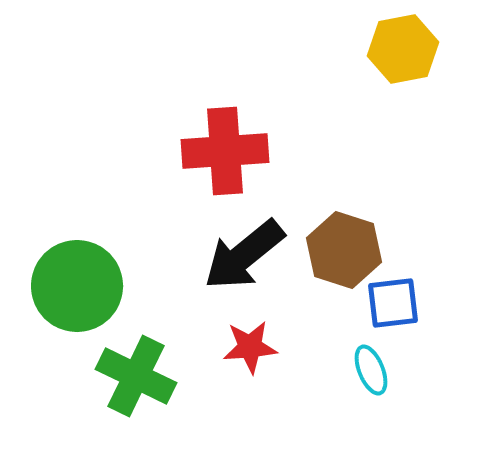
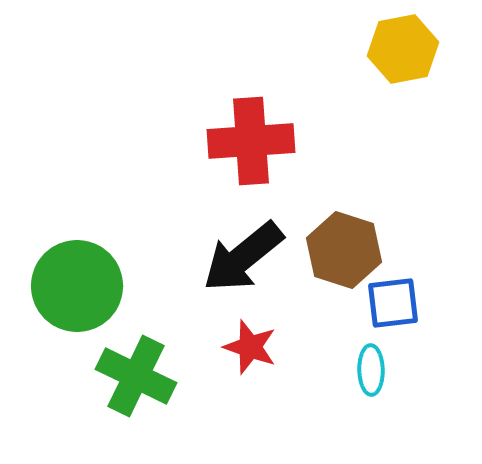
red cross: moved 26 px right, 10 px up
black arrow: moved 1 px left, 2 px down
red star: rotated 24 degrees clockwise
cyan ellipse: rotated 21 degrees clockwise
